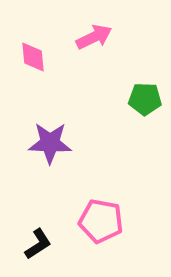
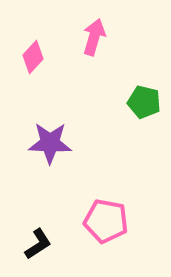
pink arrow: rotated 48 degrees counterclockwise
pink diamond: rotated 48 degrees clockwise
green pentagon: moved 1 px left, 3 px down; rotated 12 degrees clockwise
pink pentagon: moved 5 px right
